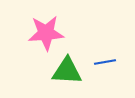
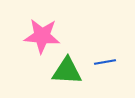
pink star: moved 4 px left, 3 px down; rotated 9 degrees clockwise
